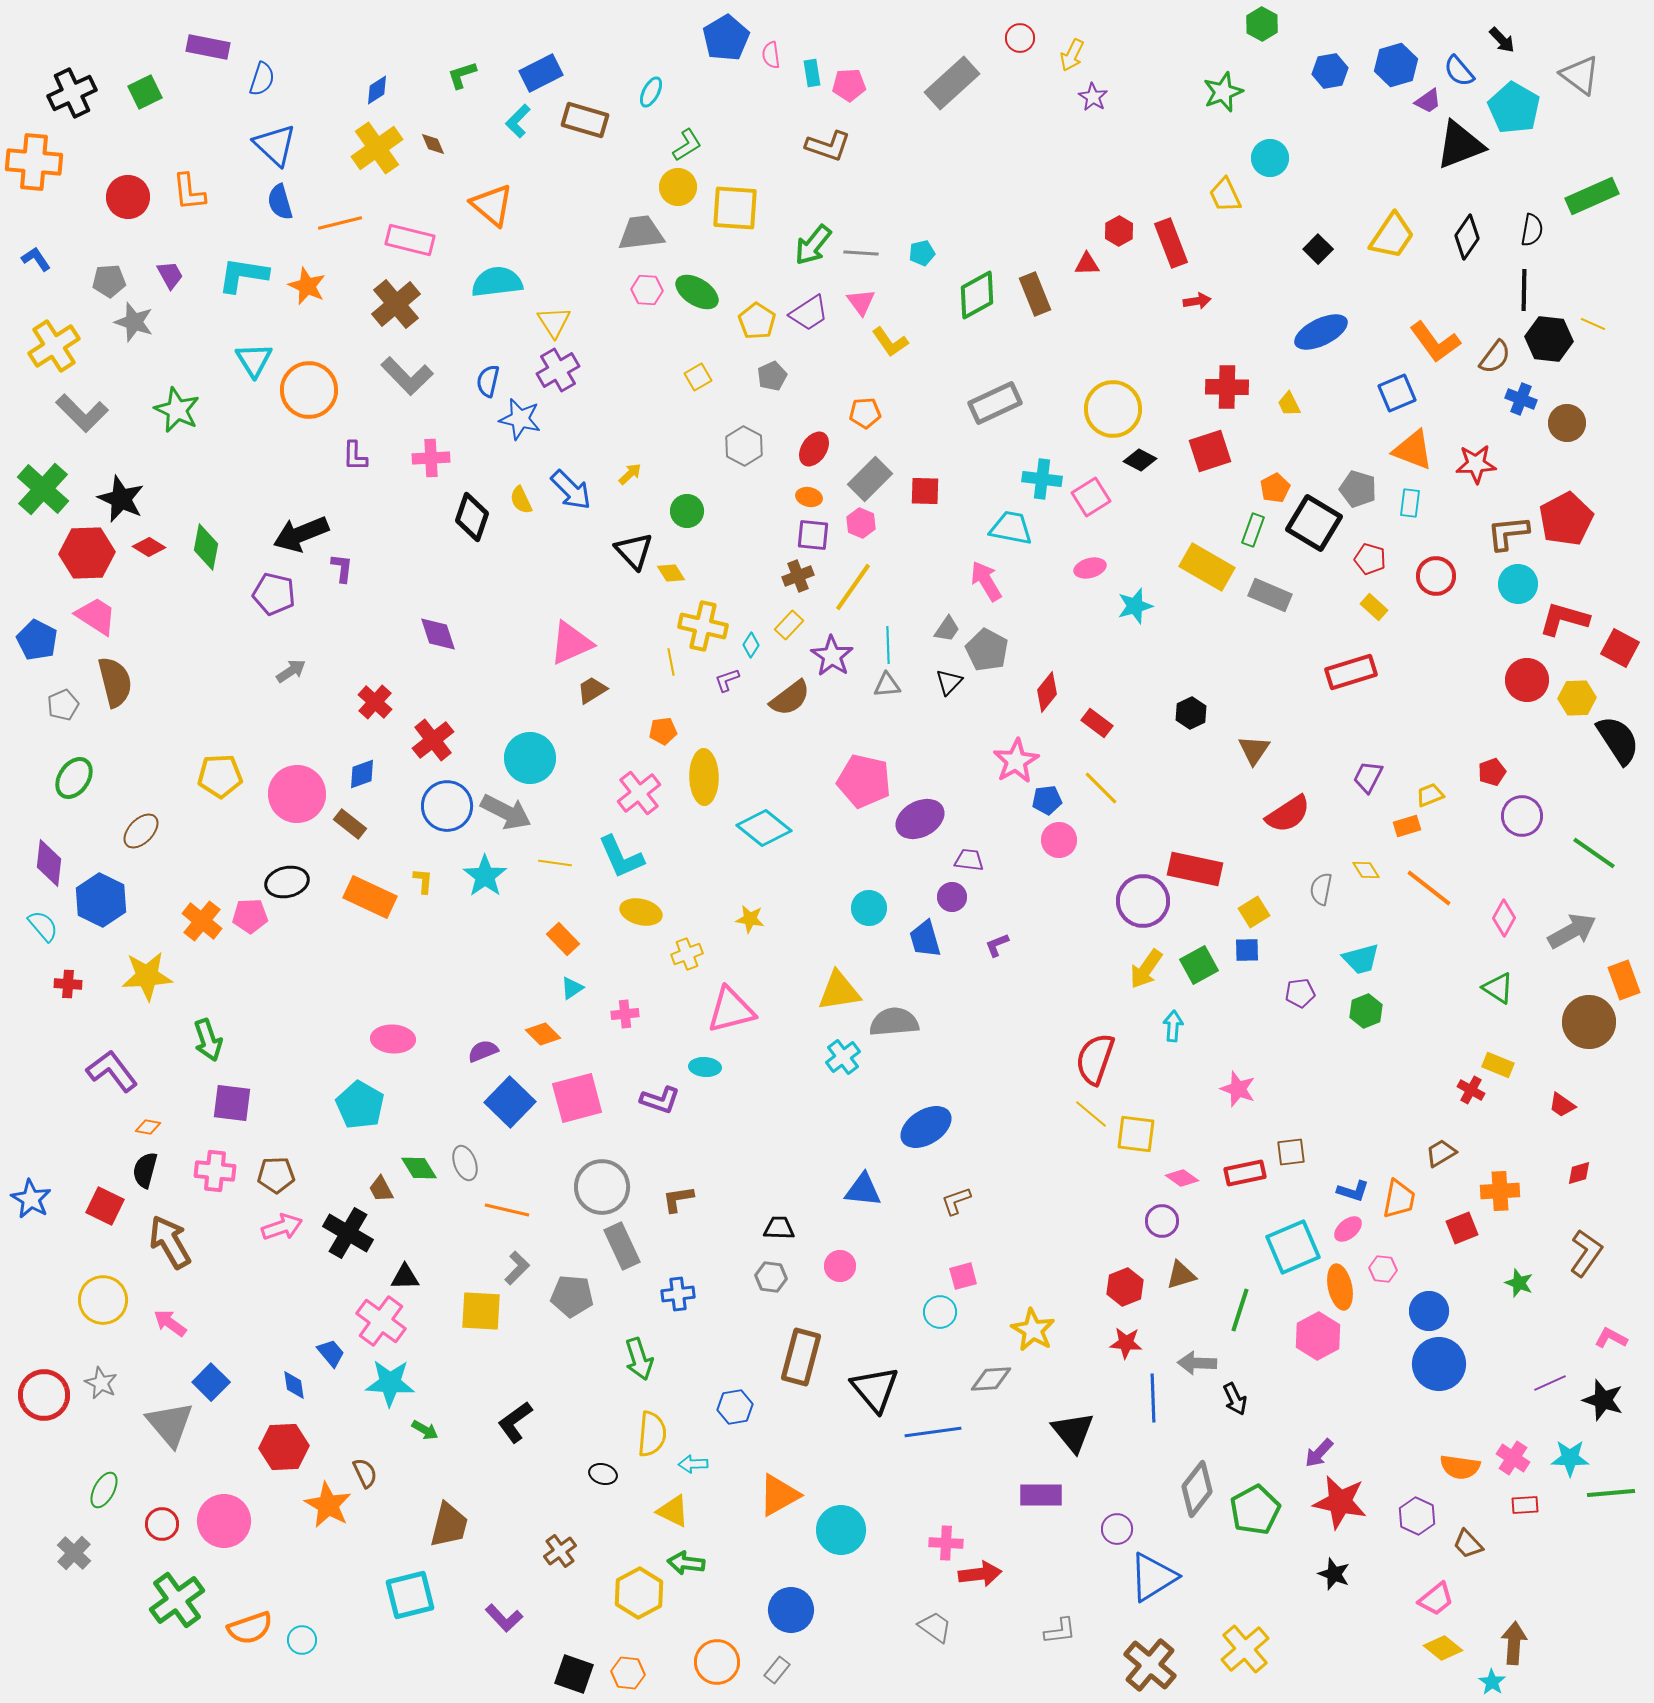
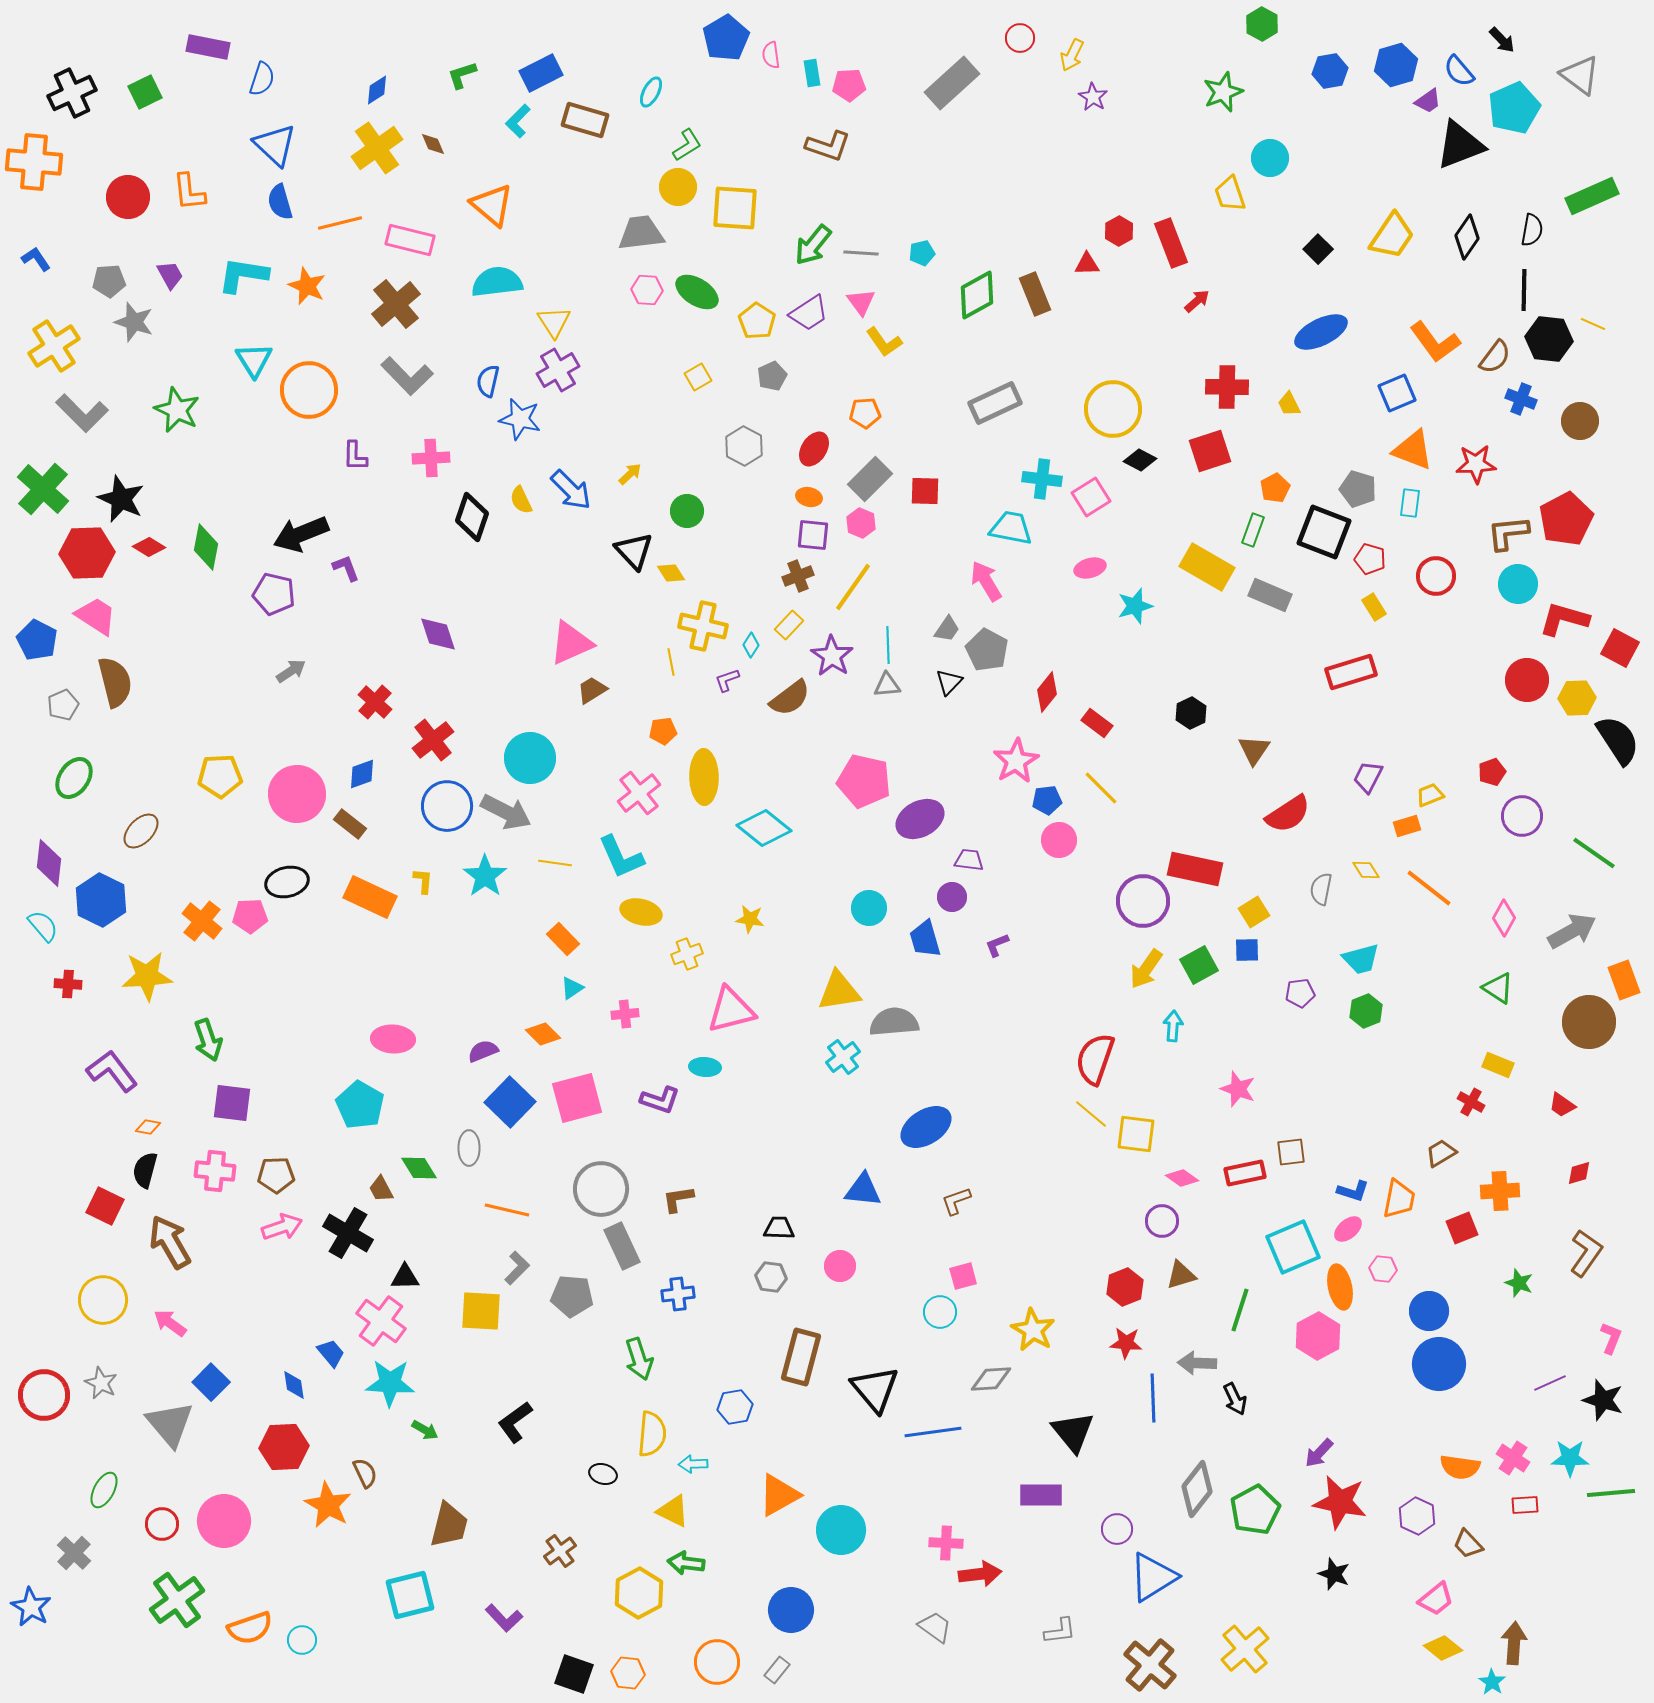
cyan pentagon at (1514, 108): rotated 18 degrees clockwise
yellow trapezoid at (1225, 195): moved 5 px right, 1 px up; rotated 6 degrees clockwise
red arrow at (1197, 301): rotated 32 degrees counterclockwise
yellow L-shape at (890, 342): moved 6 px left
brown circle at (1567, 423): moved 13 px right, 2 px up
black square at (1314, 523): moved 10 px right, 9 px down; rotated 10 degrees counterclockwise
purple L-shape at (342, 568): moved 4 px right; rotated 28 degrees counterclockwise
yellow rectangle at (1374, 607): rotated 16 degrees clockwise
red cross at (1471, 1090): moved 12 px down
gray ellipse at (465, 1163): moved 4 px right, 15 px up; rotated 20 degrees clockwise
gray circle at (602, 1187): moved 1 px left, 2 px down
blue star at (31, 1199): moved 408 px down
pink L-shape at (1611, 1338): rotated 84 degrees clockwise
